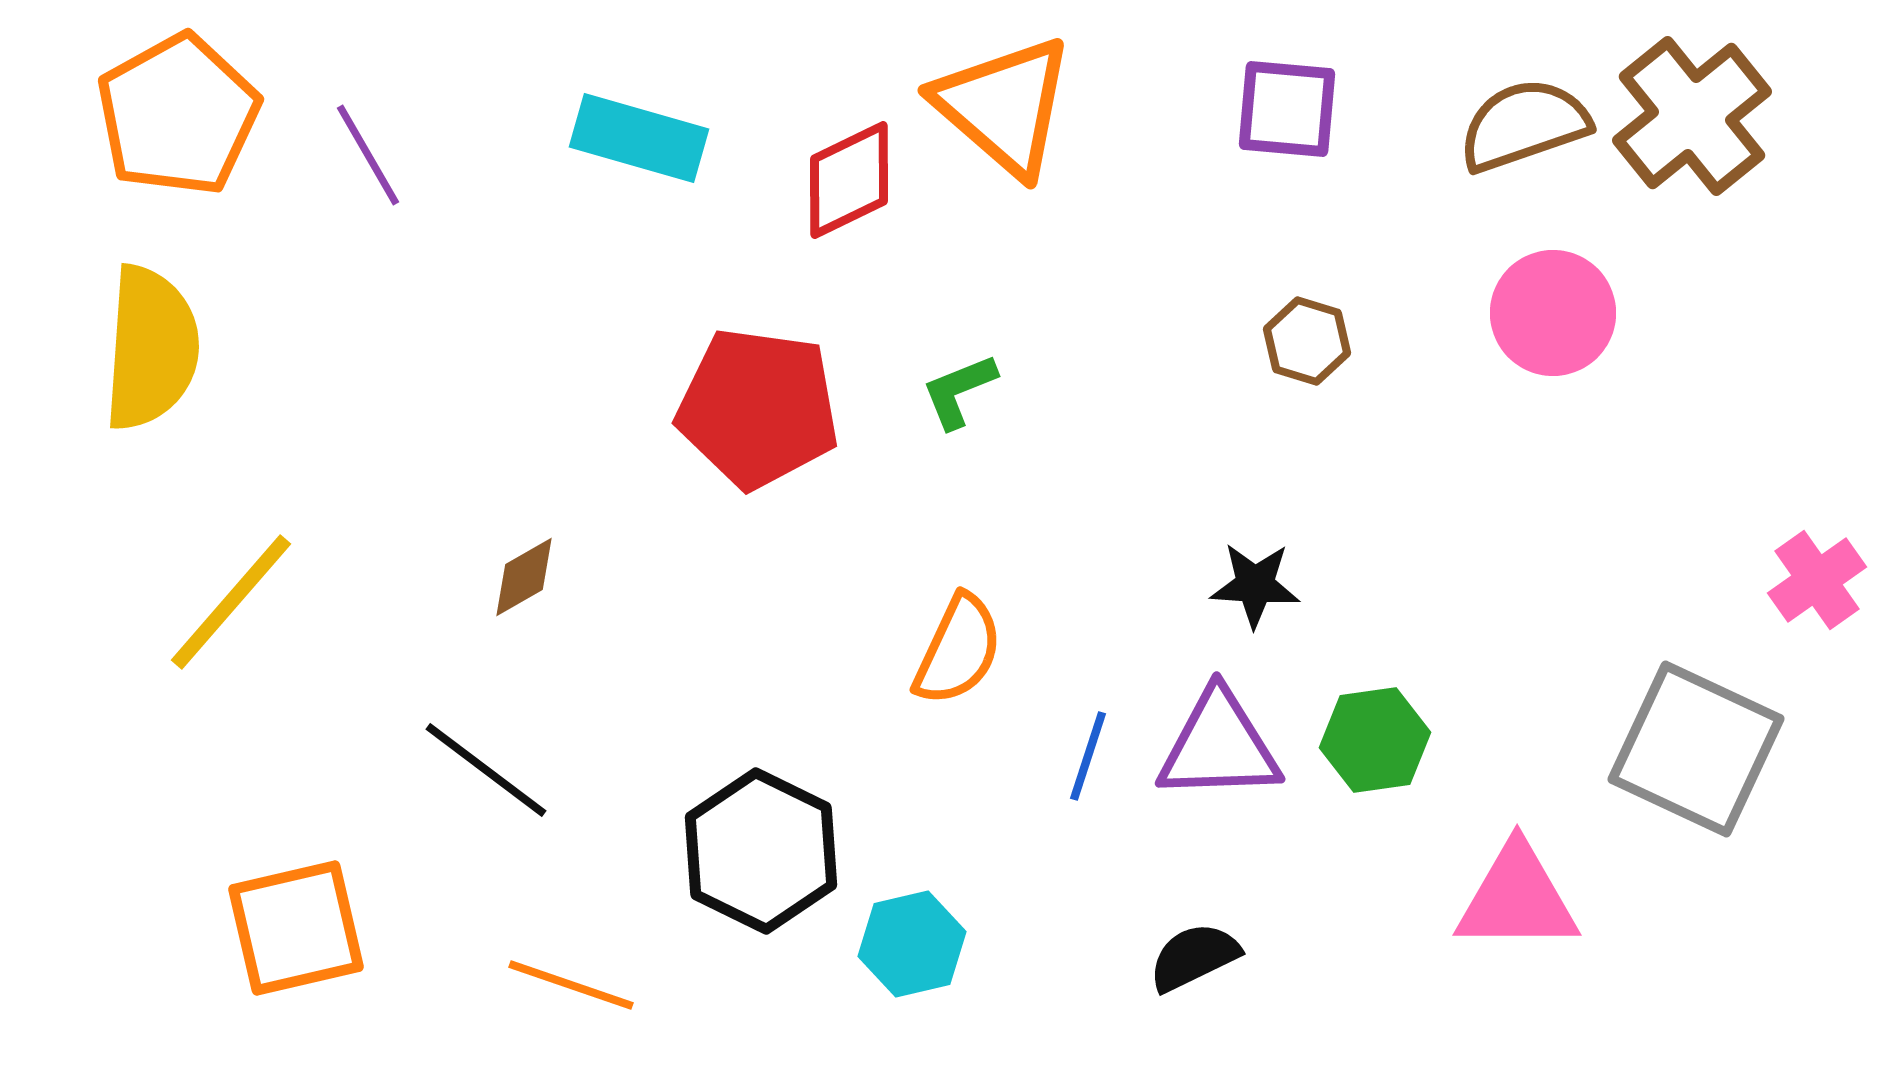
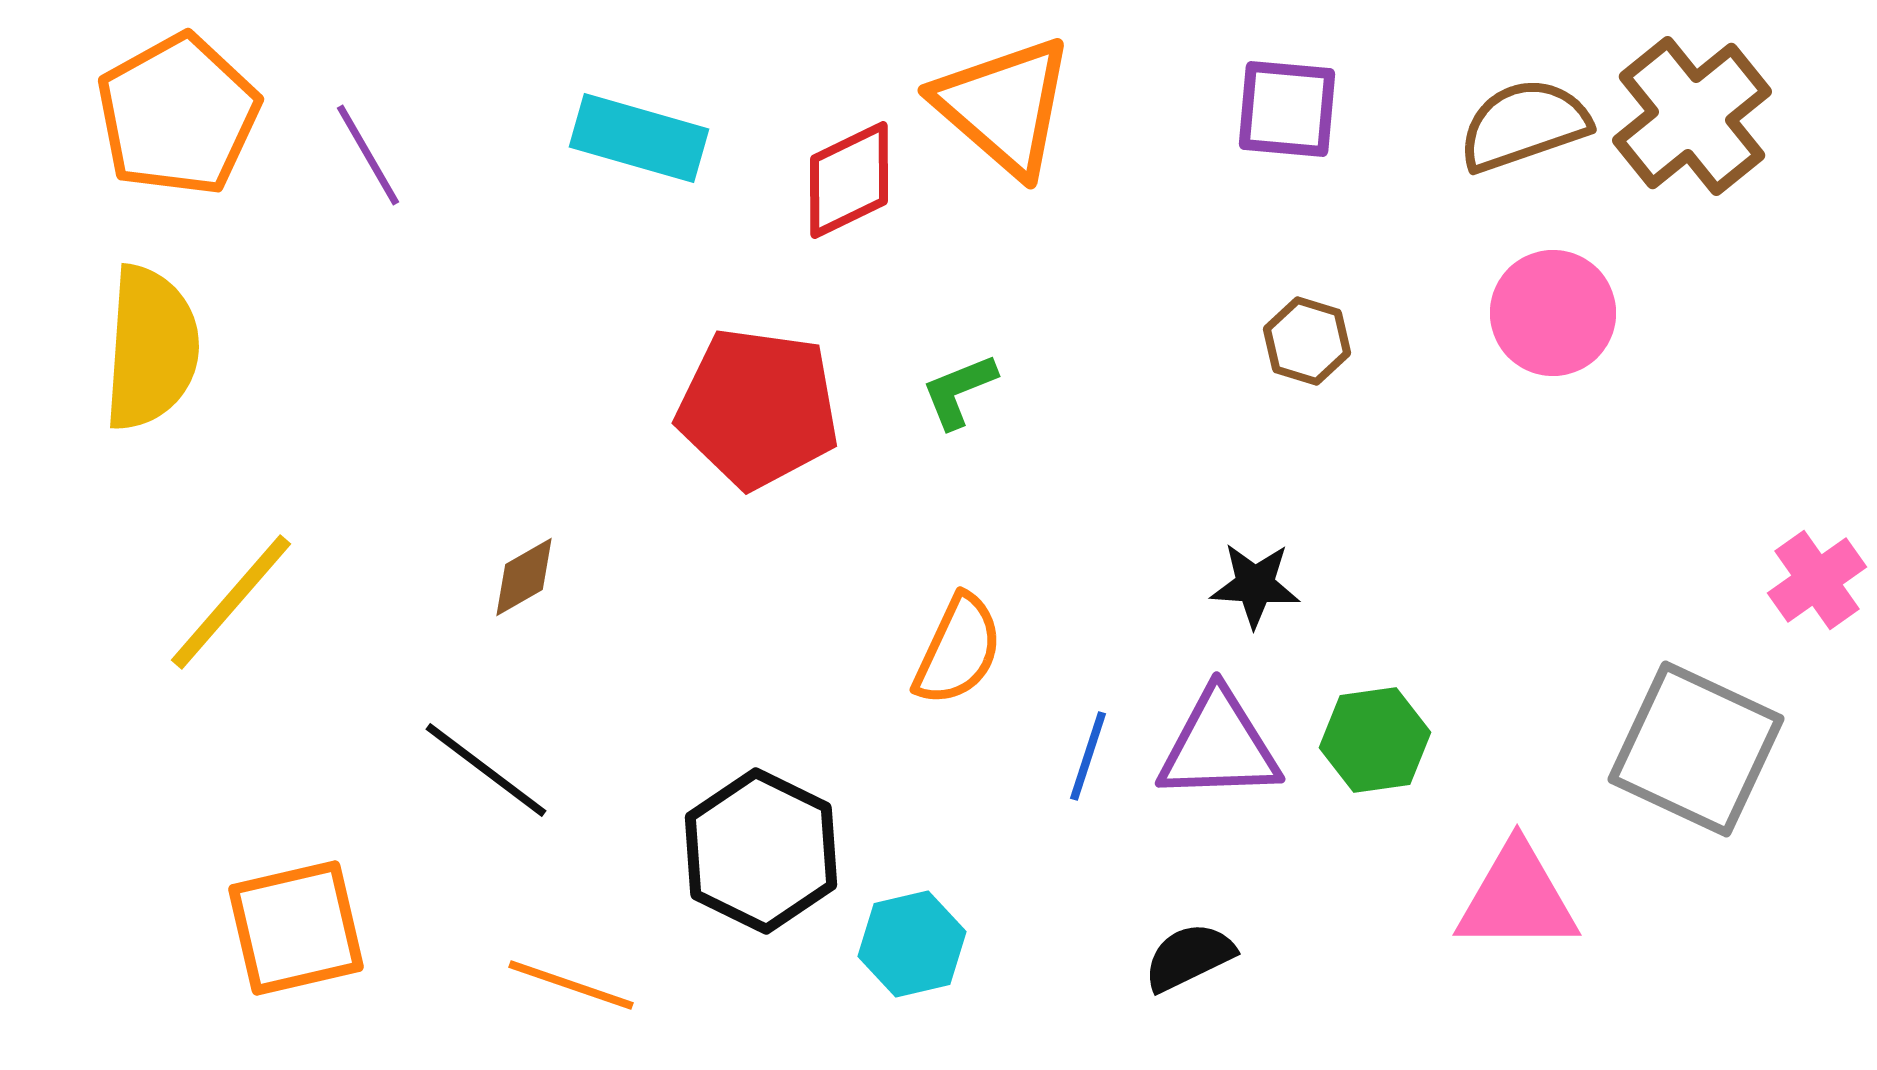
black semicircle: moved 5 px left
